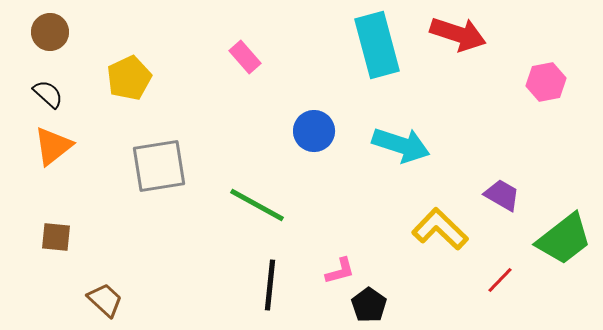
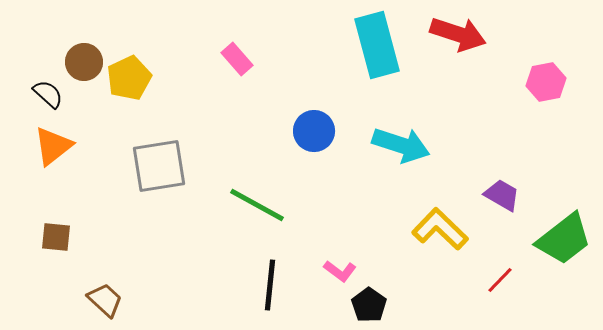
brown circle: moved 34 px right, 30 px down
pink rectangle: moved 8 px left, 2 px down
pink L-shape: rotated 52 degrees clockwise
